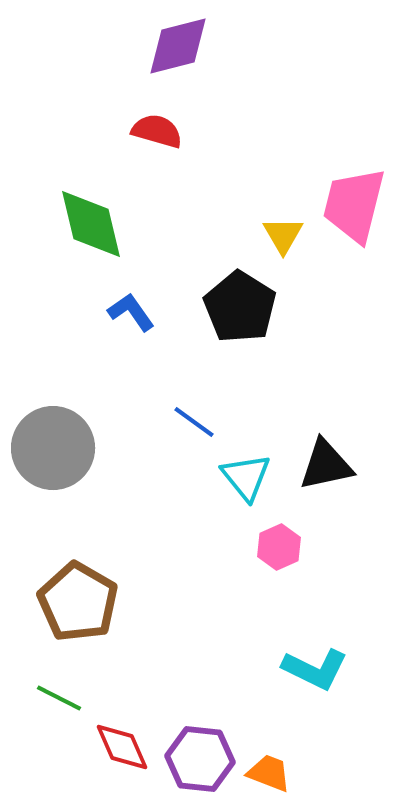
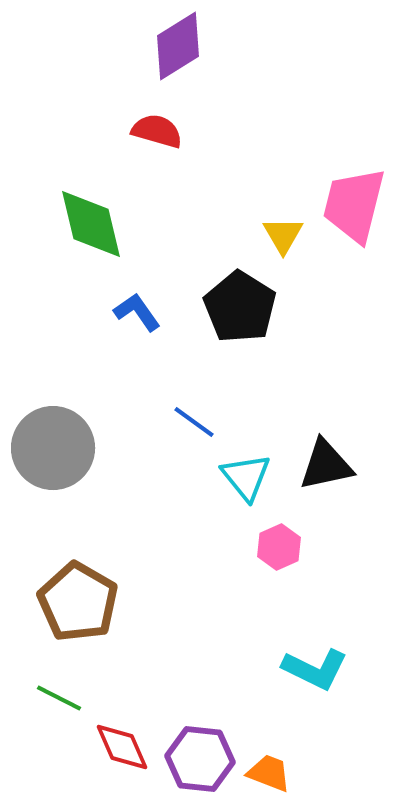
purple diamond: rotated 18 degrees counterclockwise
blue L-shape: moved 6 px right
